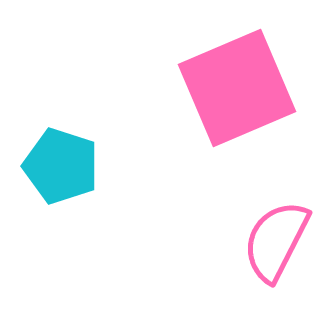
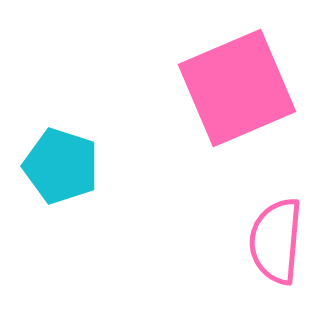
pink semicircle: rotated 22 degrees counterclockwise
